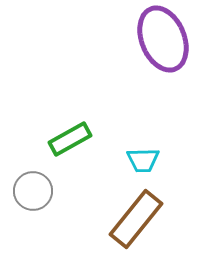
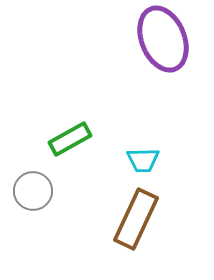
brown rectangle: rotated 14 degrees counterclockwise
